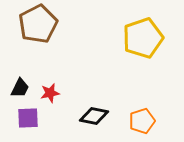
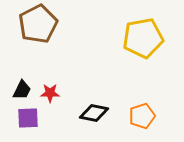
yellow pentagon: rotated 9 degrees clockwise
black trapezoid: moved 2 px right, 2 px down
red star: rotated 12 degrees clockwise
black diamond: moved 3 px up
orange pentagon: moved 5 px up
